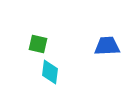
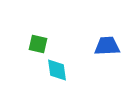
cyan diamond: moved 7 px right, 2 px up; rotated 15 degrees counterclockwise
